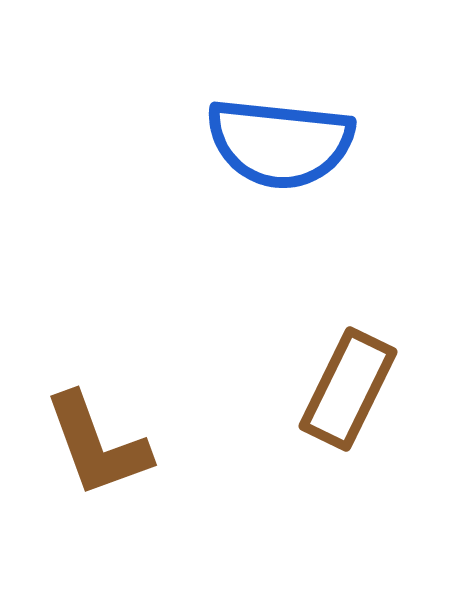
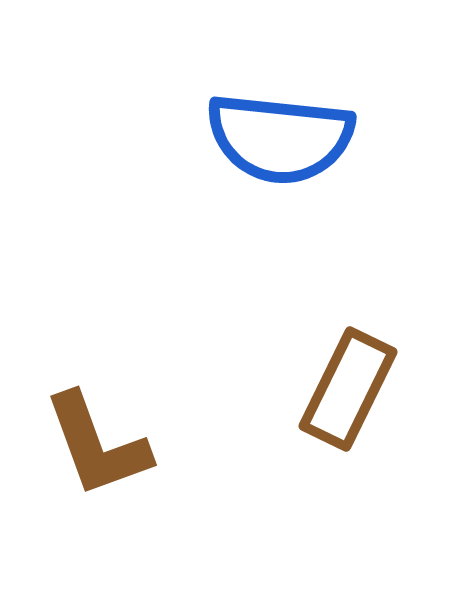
blue semicircle: moved 5 px up
